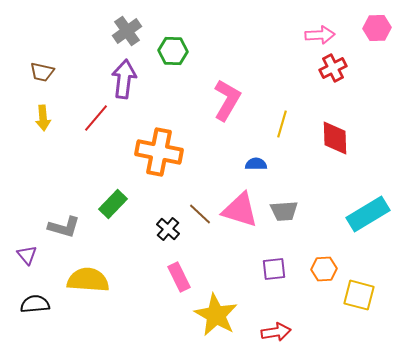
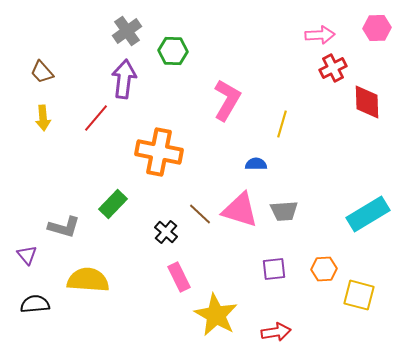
brown trapezoid: rotated 35 degrees clockwise
red diamond: moved 32 px right, 36 px up
black cross: moved 2 px left, 3 px down
